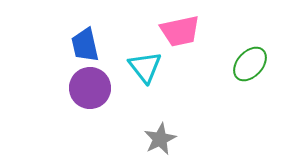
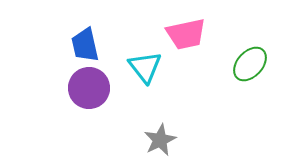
pink trapezoid: moved 6 px right, 3 px down
purple circle: moved 1 px left
gray star: moved 1 px down
